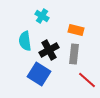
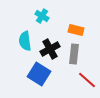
black cross: moved 1 px right, 1 px up
